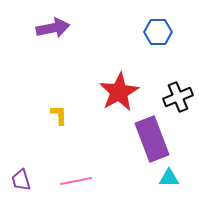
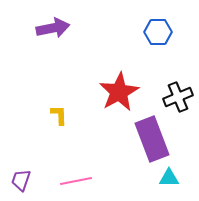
purple trapezoid: rotated 35 degrees clockwise
